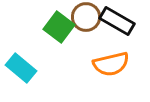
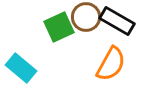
green square: rotated 28 degrees clockwise
orange semicircle: rotated 48 degrees counterclockwise
